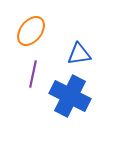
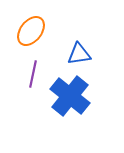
blue cross: rotated 12 degrees clockwise
